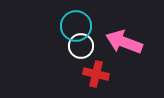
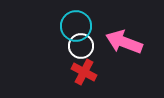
red cross: moved 12 px left, 2 px up; rotated 15 degrees clockwise
